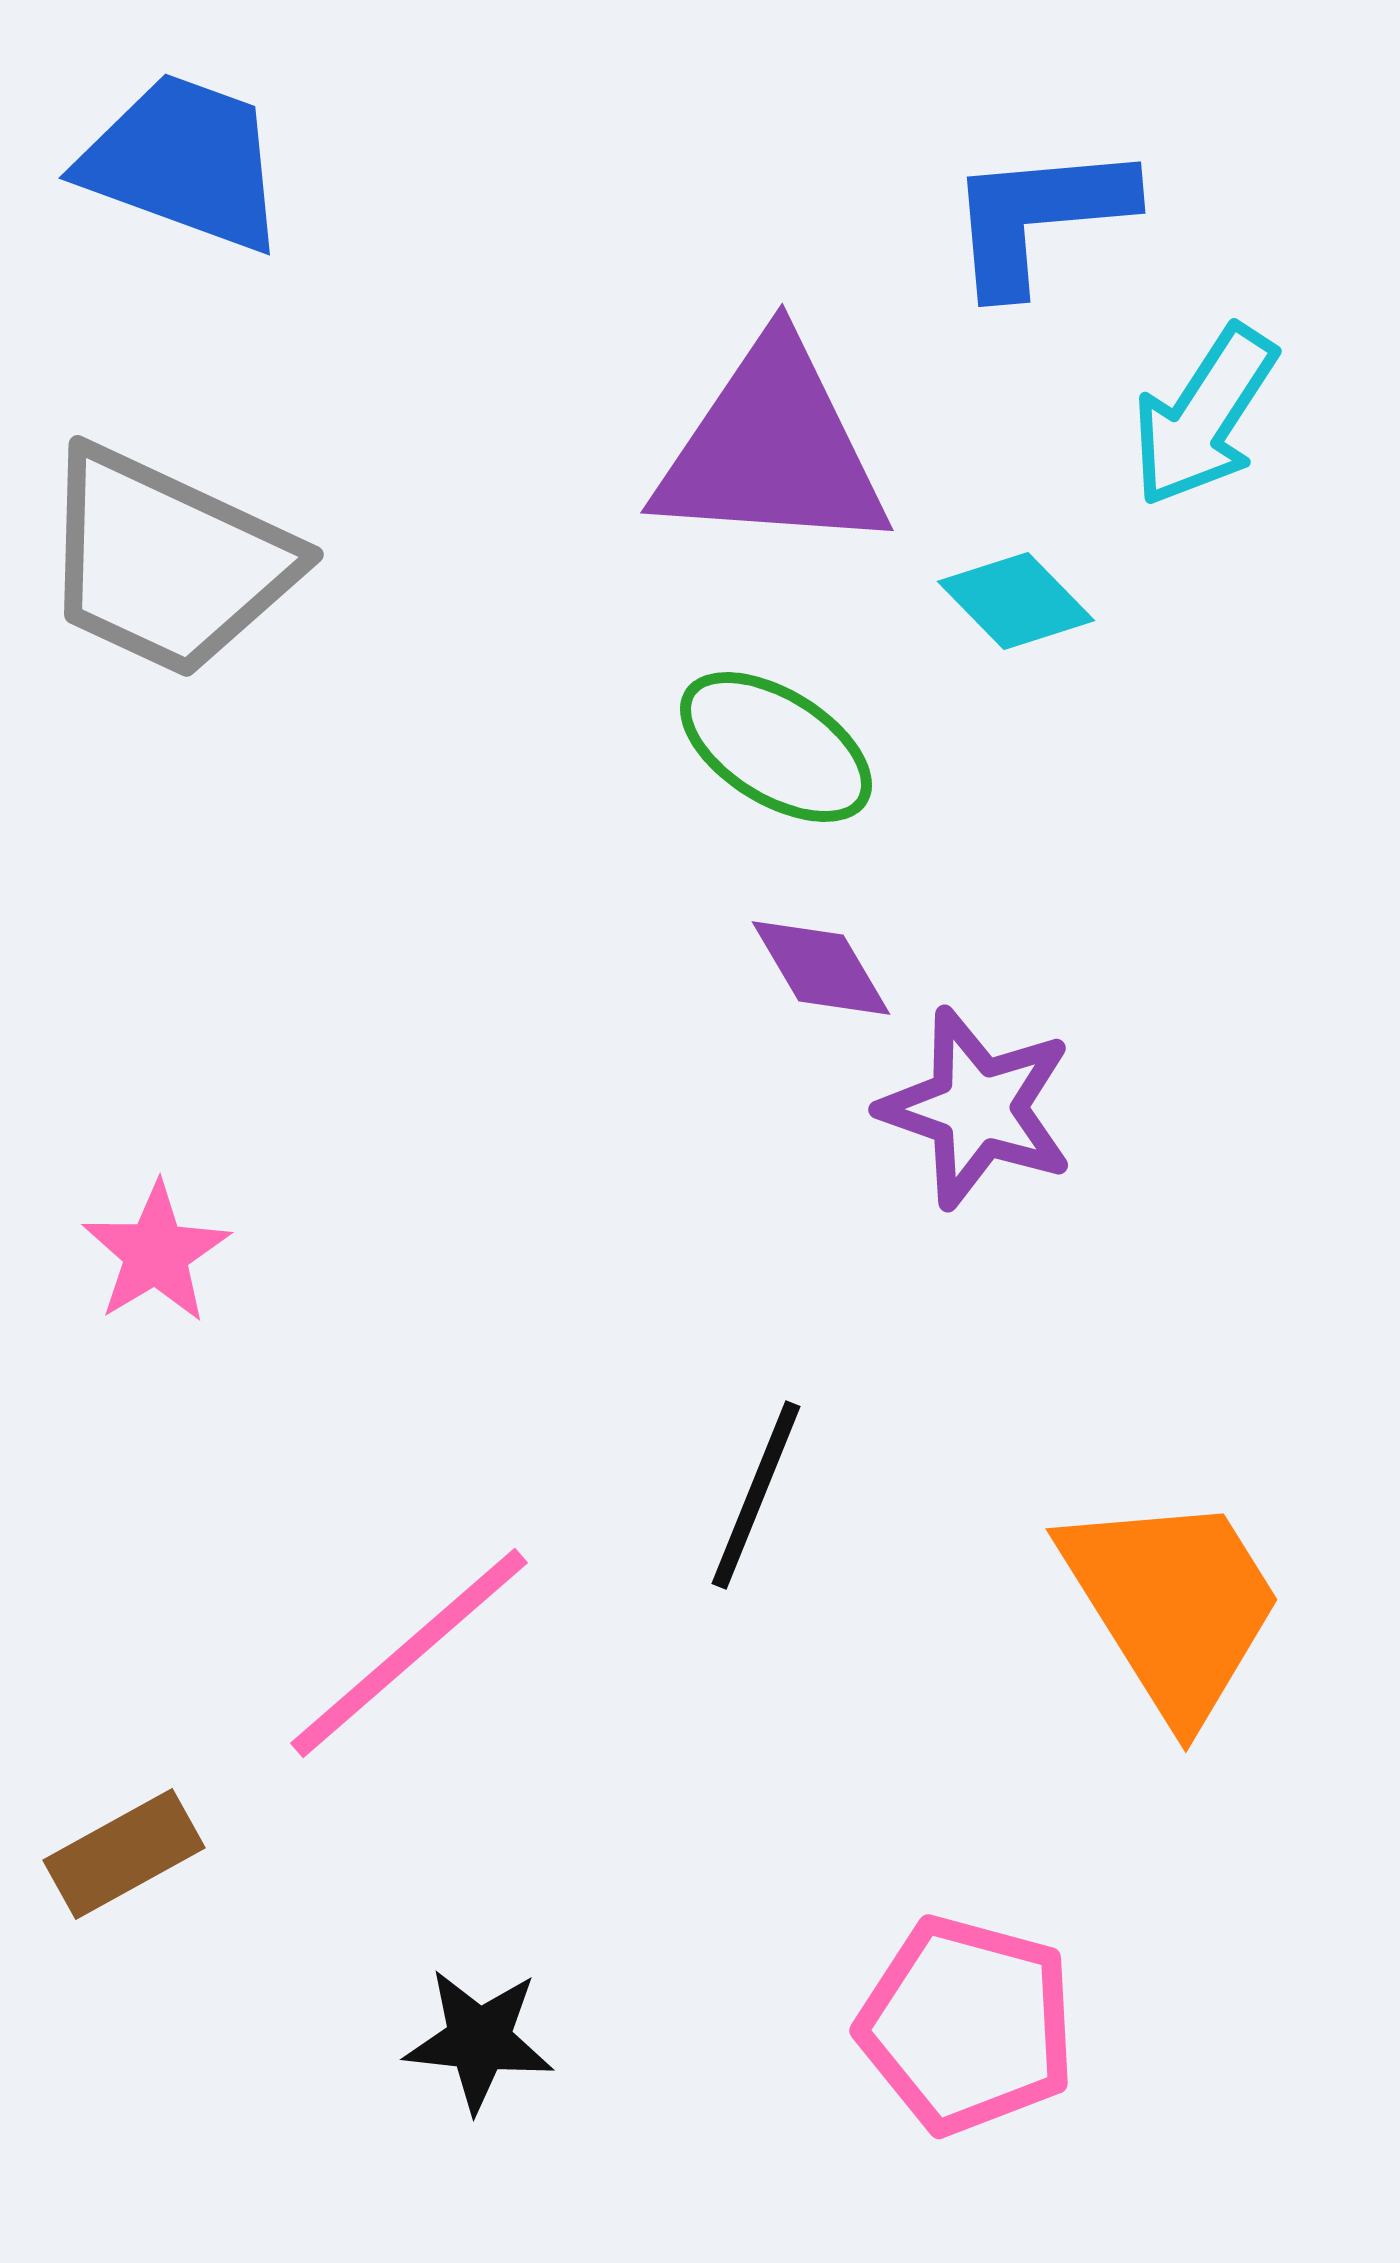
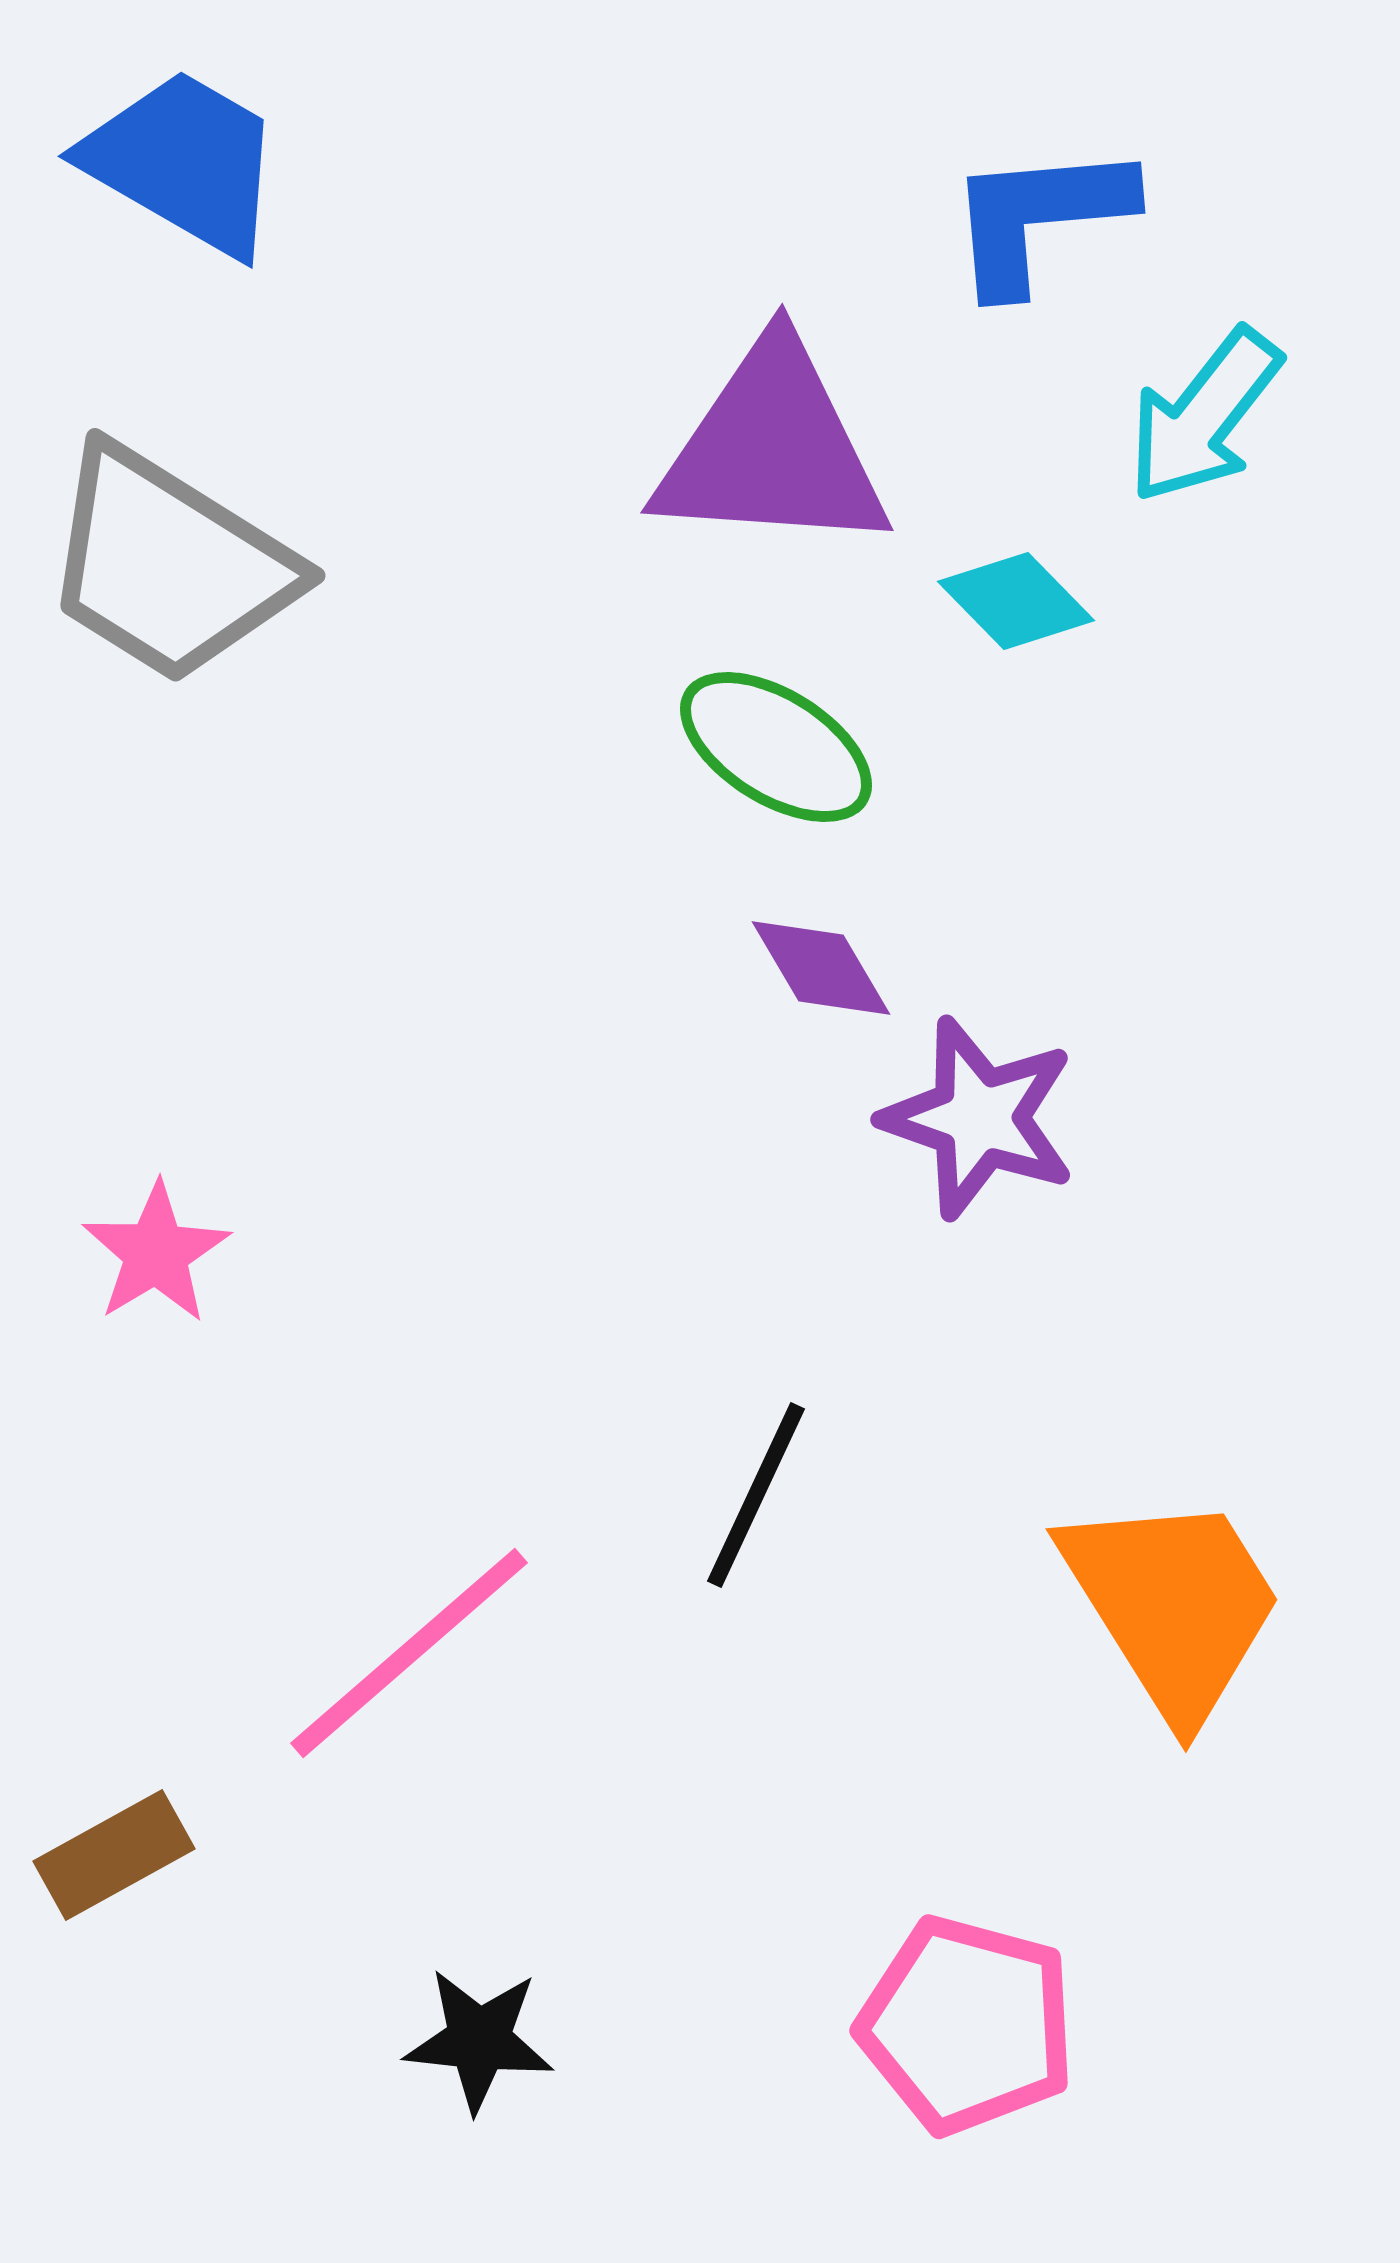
blue trapezoid: rotated 10 degrees clockwise
cyan arrow: rotated 5 degrees clockwise
gray trapezoid: moved 2 px right, 3 px down; rotated 7 degrees clockwise
purple star: moved 2 px right, 10 px down
black line: rotated 3 degrees clockwise
brown rectangle: moved 10 px left, 1 px down
